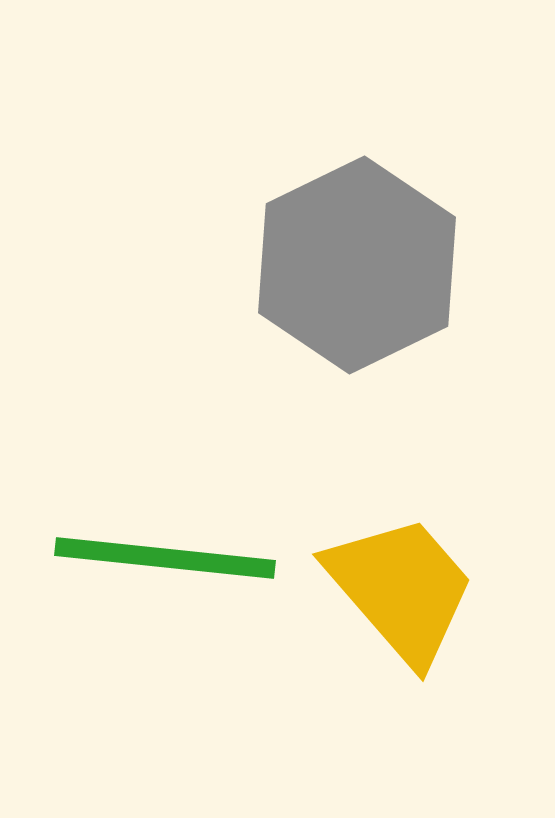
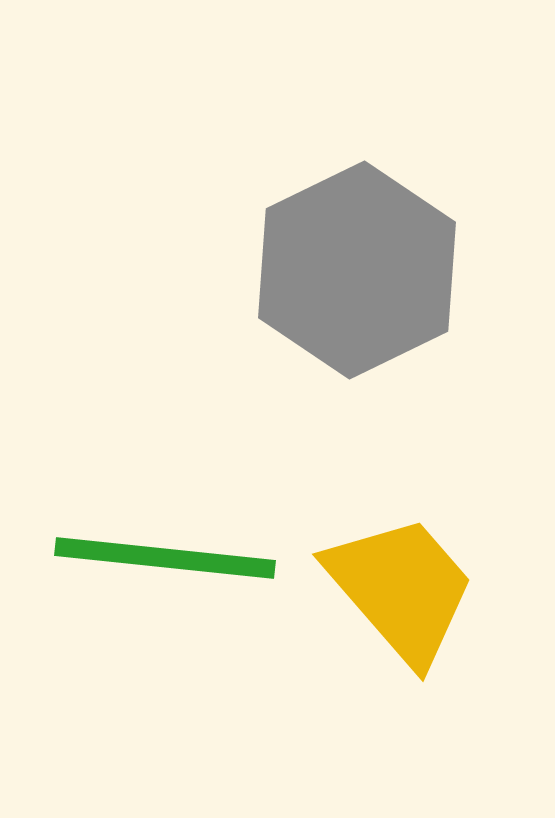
gray hexagon: moved 5 px down
